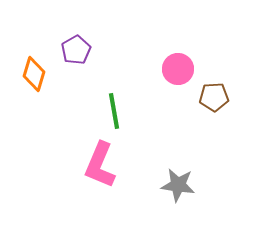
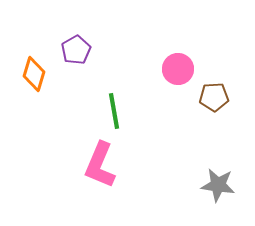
gray star: moved 40 px right
